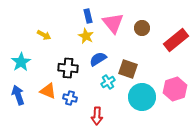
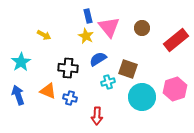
pink triangle: moved 4 px left, 4 px down
cyan cross: rotated 16 degrees clockwise
